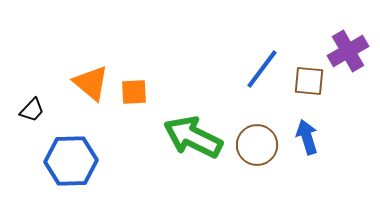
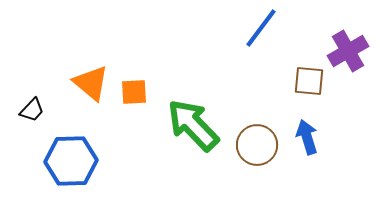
blue line: moved 1 px left, 41 px up
green arrow: moved 12 px up; rotated 20 degrees clockwise
